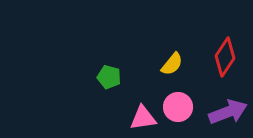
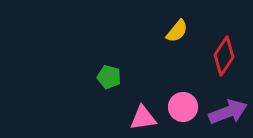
red diamond: moved 1 px left, 1 px up
yellow semicircle: moved 5 px right, 33 px up
pink circle: moved 5 px right
